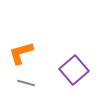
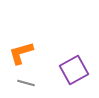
purple square: rotated 12 degrees clockwise
